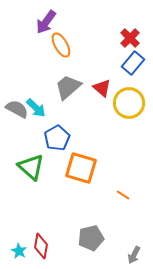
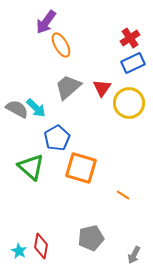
red cross: rotated 12 degrees clockwise
blue rectangle: rotated 25 degrees clockwise
red triangle: rotated 24 degrees clockwise
